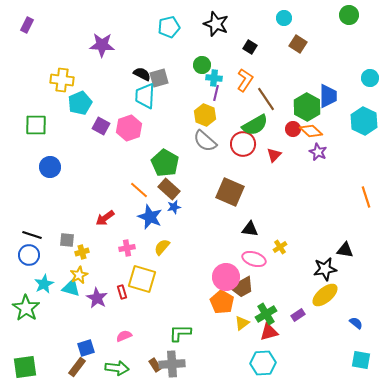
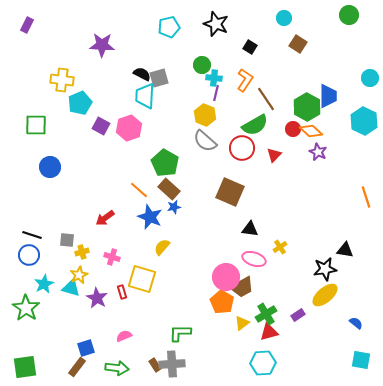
red circle at (243, 144): moved 1 px left, 4 px down
pink cross at (127, 248): moved 15 px left, 9 px down; rotated 28 degrees clockwise
